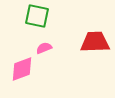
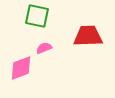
red trapezoid: moved 7 px left, 6 px up
pink diamond: moved 1 px left, 1 px up
